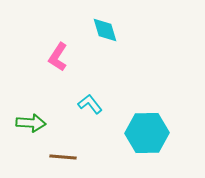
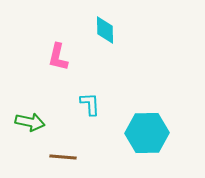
cyan diamond: rotated 16 degrees clockwise
pink L-shape: rotated 20 degrees counterclockwise
cyan L-shape: rotated 35 degrees clockwise
green arrow: moved 1 px left, 1 px up; rotated 8 degrees clockwise
